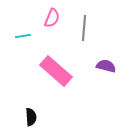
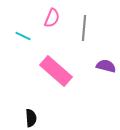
cyan line: rotated 35 degrees clockwise
black semicircle: moved 1 px down
